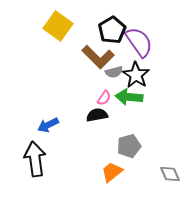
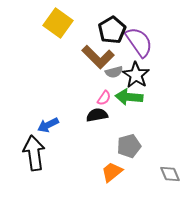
yellow square: moved 3 px up
black arrow: moved 1 px left, 6 px up
